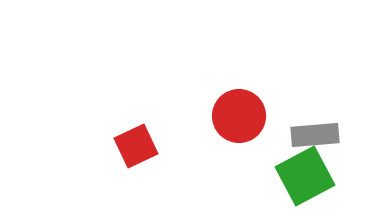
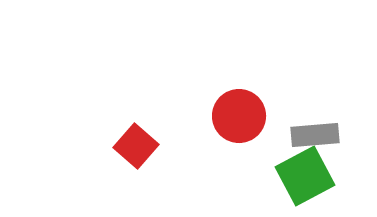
red square: rotated 24 degrees counterclockwise
